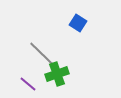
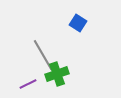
gray line: rotated 16 degrees clockwise
purple line: rotated 66 degrees counterclockwise
